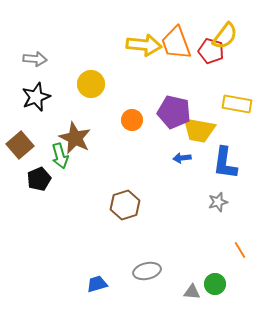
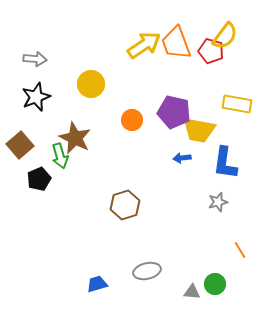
yellow arrow: rotated 40 degrees counterclockwise
